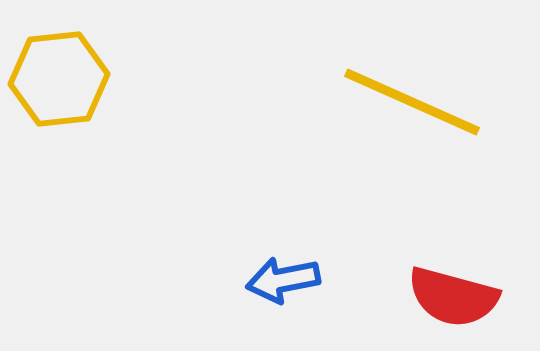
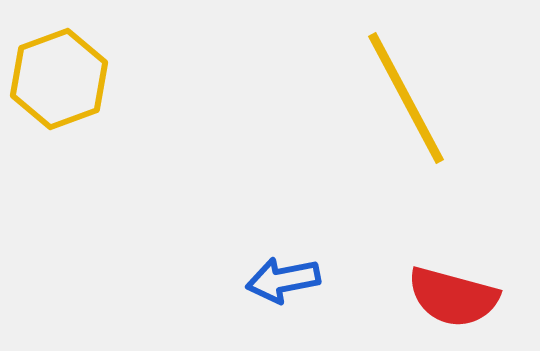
yellow hexagon: rotated 14 degrees counterclockwise
yellow line: moved 6 px left, 4 px up; rotated 38 degrees clockwise
